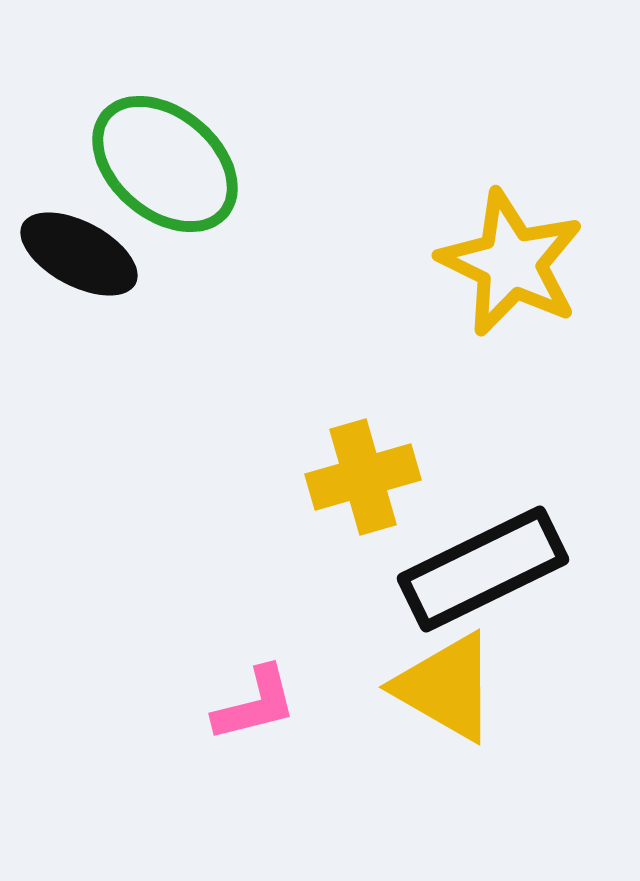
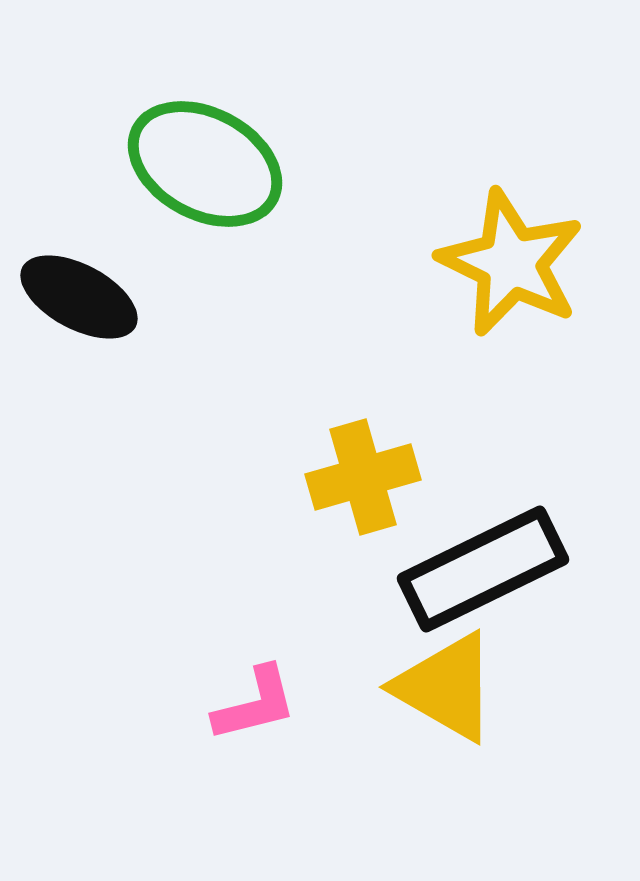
green ellipse: moved 40 px right; rotated 12 degrees counterclockwise
black ellipse: moved 43 px down
